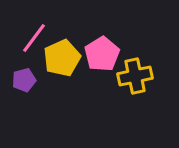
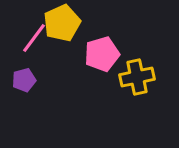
pink pentagon: rotated 16 degrees clockwise
yellow pentagon: moved 35 px up
yellow cross: moved 2 px right, 1 px down
